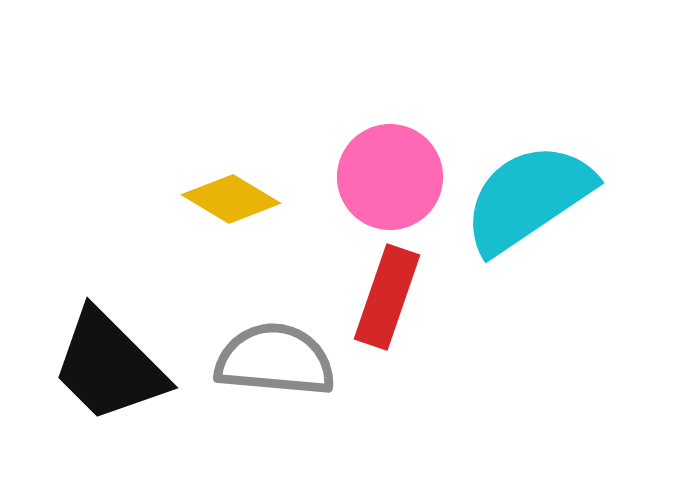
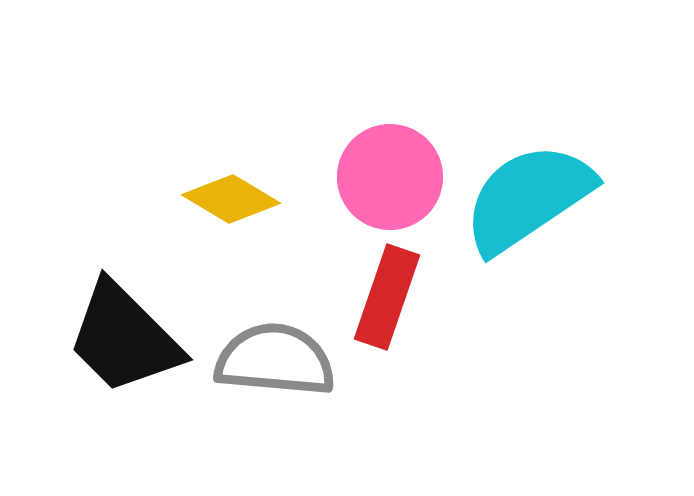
black trapezoid: moved 15 px right, 28 px up
